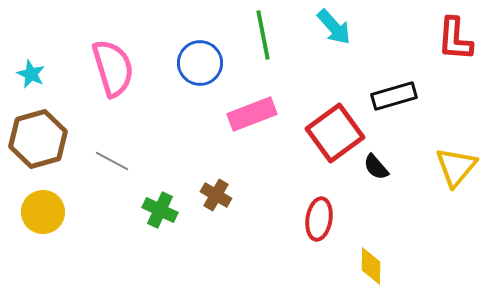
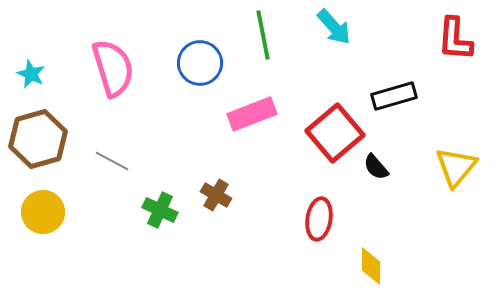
red square: rotated 4 degrees counterclockwise
